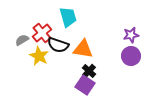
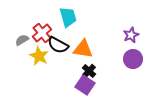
purple star: rotated 14 degrees counterclockwise
black semicircle: rotated 10 degrees clockwise
purple circle: moved 2 px right, 3 px down
